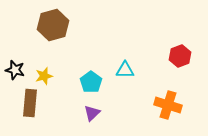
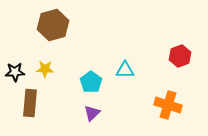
black star: moved 2 px down; rotated 18 degrees counterclockwise
yellow star: moved 1 px right, 7 px up; rotated 18 degrees clockwise
